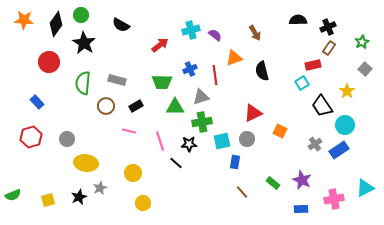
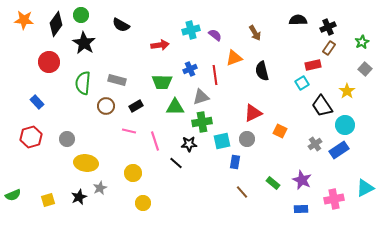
red arrow at (160, 45): rotated 30 degrees clockwise
pink line at (160, 141): moved 5 px left
